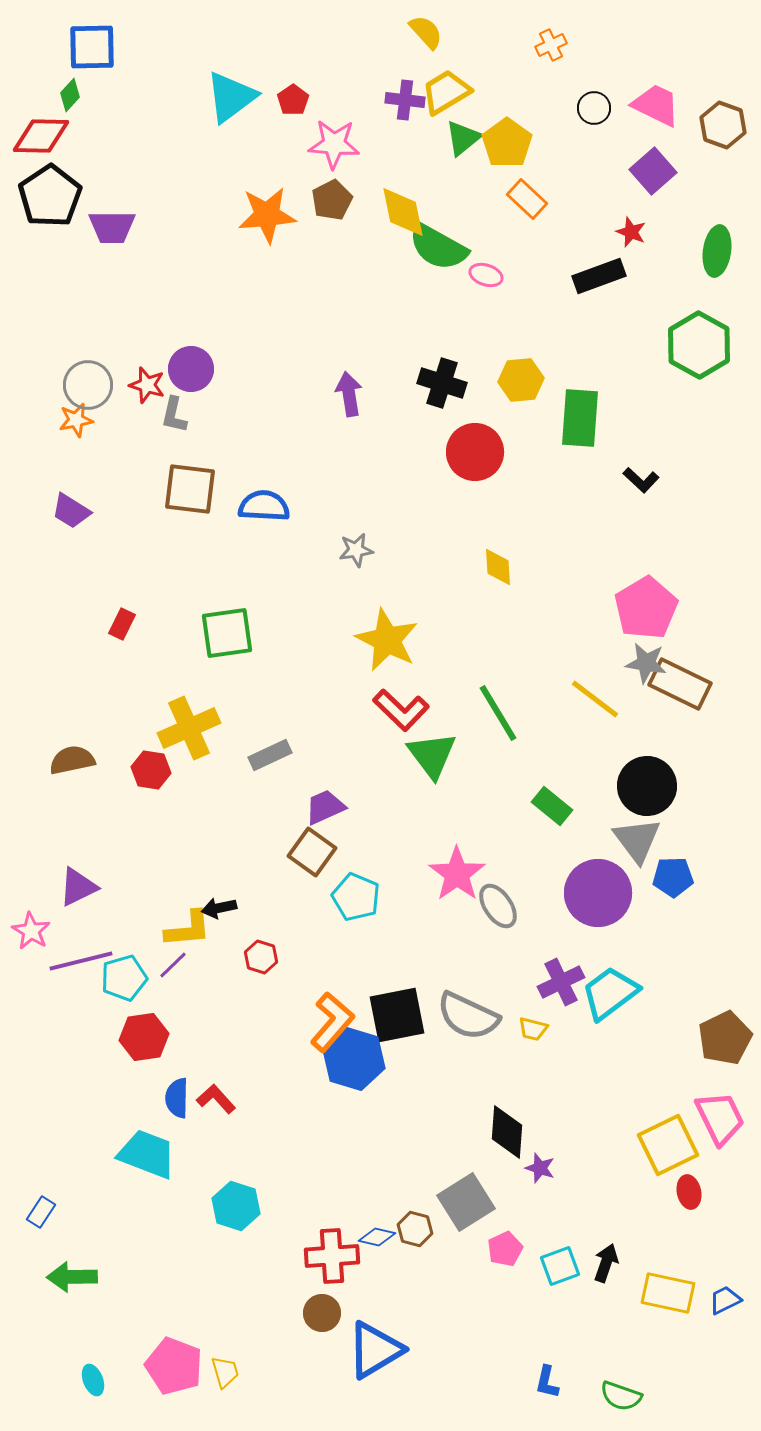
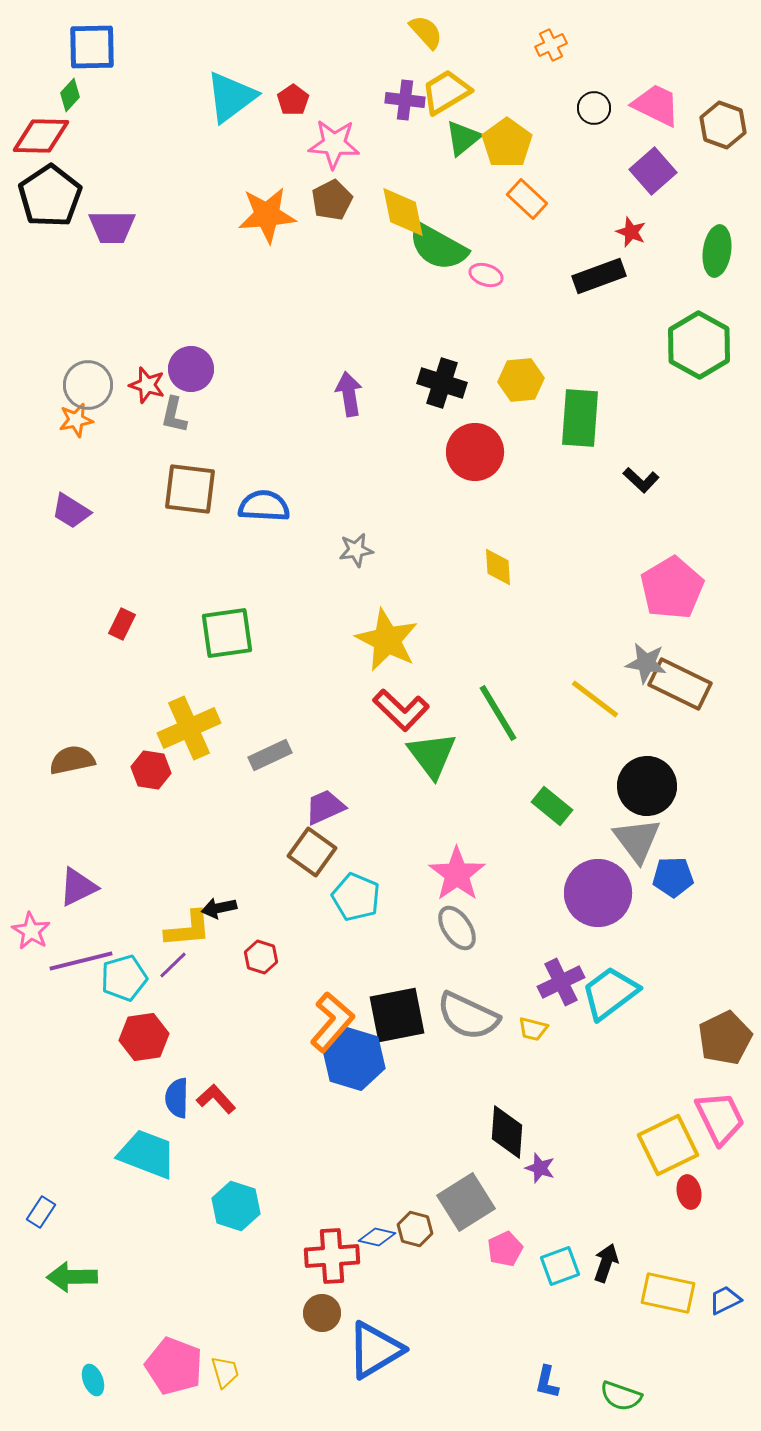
pink pentagon at (646, 608): moved 26 px right, 20 px up
gray ellipse at (498, 906): moved 41 px left, 22 px down
